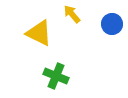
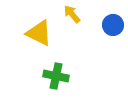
blue circle: moved 1 px right, 1 px down
green cross: rotated 10 degrees counterclockwise
